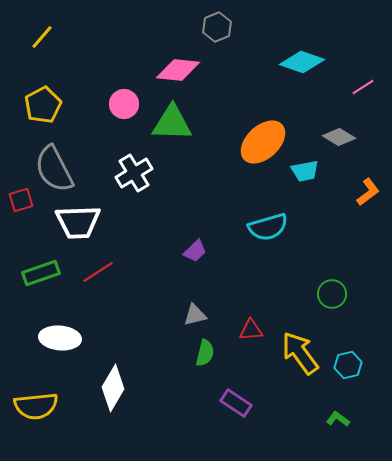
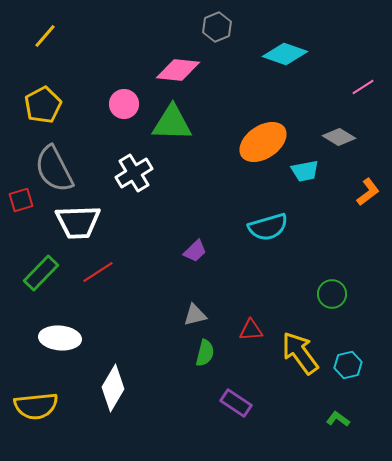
yellow line: moved 3 px right, 1 px up
cyan diamond: moved 17 px left, 8 px up
orange ellipse: rotated 9 degrees clockwise
green rectangle: rotated 27 degrees counterclockwise
